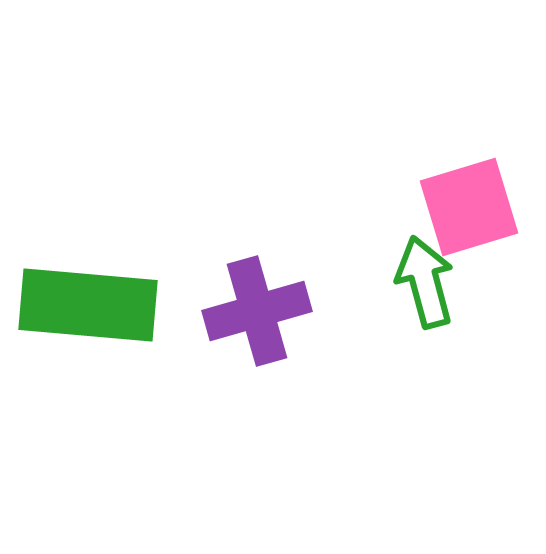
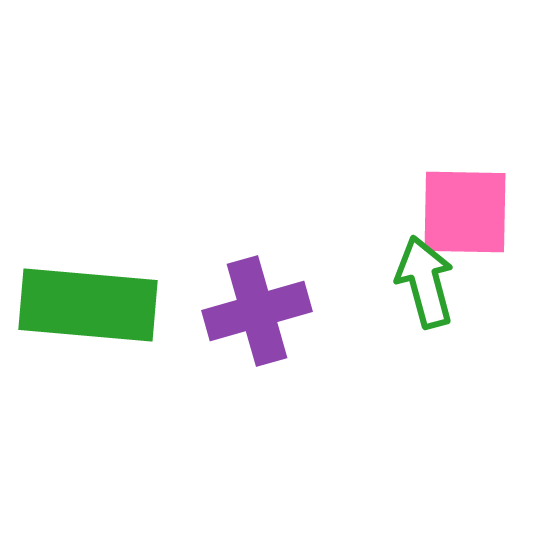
pink square: moved 4 px left, 5 px down; rotated 18 degrees clockwise
